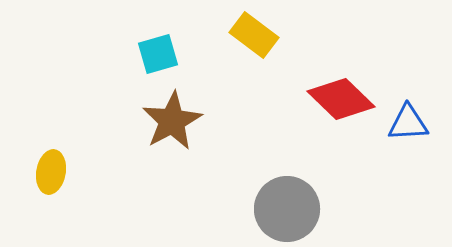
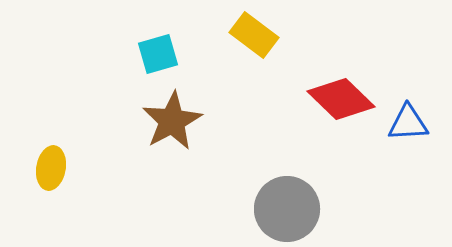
yellow ellipse: moved 4 px up
